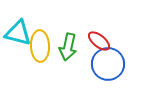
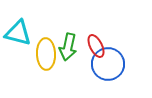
red ellipse: moved 3 px left, 5 px down; rotated 25 degrees clockwise
yellow ellipse: moved 6 px right, 8 px down
